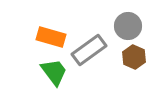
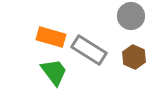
gray circle: moved 3 px right, 10 px up
gray rectangle: rotated 68 degrees clockwise
